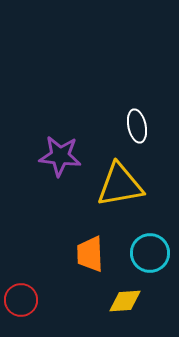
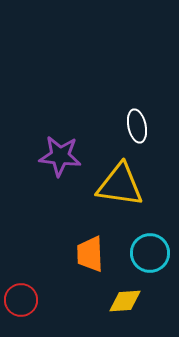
yellow triangle: rotated 18 degrees clockwise
